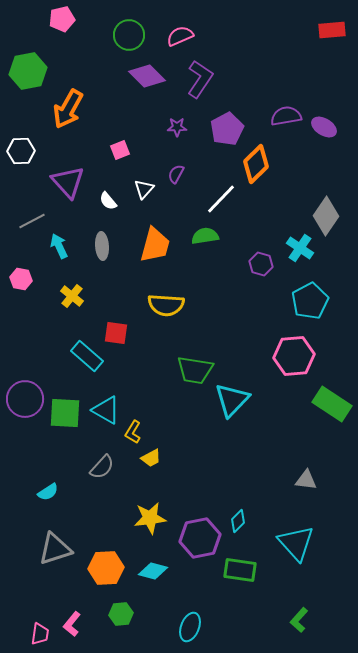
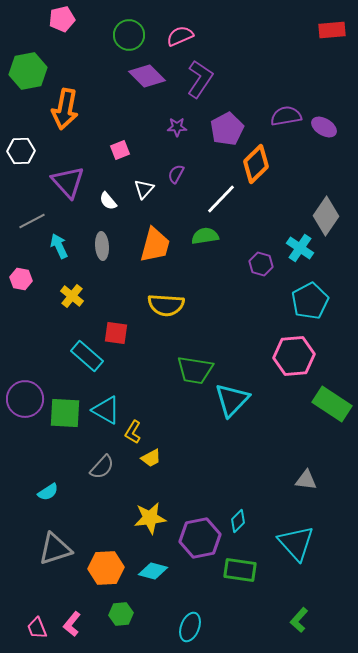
orange arrow at (68, 109): moved 3 px left; rotated 18 degrees counterclockwise
pink trapezoid at (40, 634): moved 3 px left, 6 px up; rotated 150 degrees clockwise
